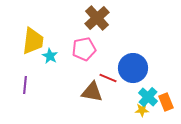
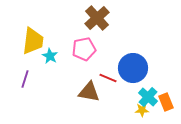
purple line: moved 6 px up; rotated 12 degrees clockwise
brown triangle: moved 3 px left
